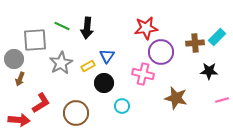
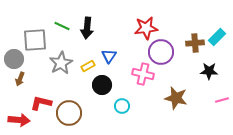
blue triangle: moved 2 px right
black circle: moved 2 px left, 2 px down
red L-shape: rotated 135 degrees counterclockwise
brown circle: moved 7 px left
